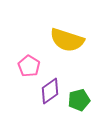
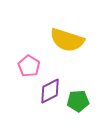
purple diamond: rotated 8 degrees clockwise
green pentagon: moved 1 px left, 1 px down; rotated 10 degrees clockwise
